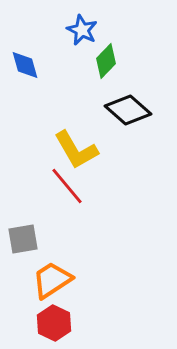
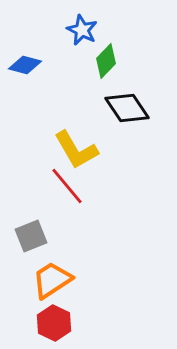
blue diamond: rotated 60 degrees counterclockwise
black diamond: moved 1 px left, 2 px up; rotated 15 degrees clockwise
gray square: moved 8 px right, 3 px up; rotated 12 degrees counterclockwise
